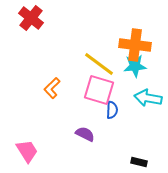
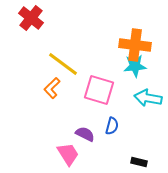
yellow line: moved 36 px left
blue semicircle: moved 16 px down; rotated 12 degrees clockwise
pink trapezoid: moved 41 px right, 3 px down
